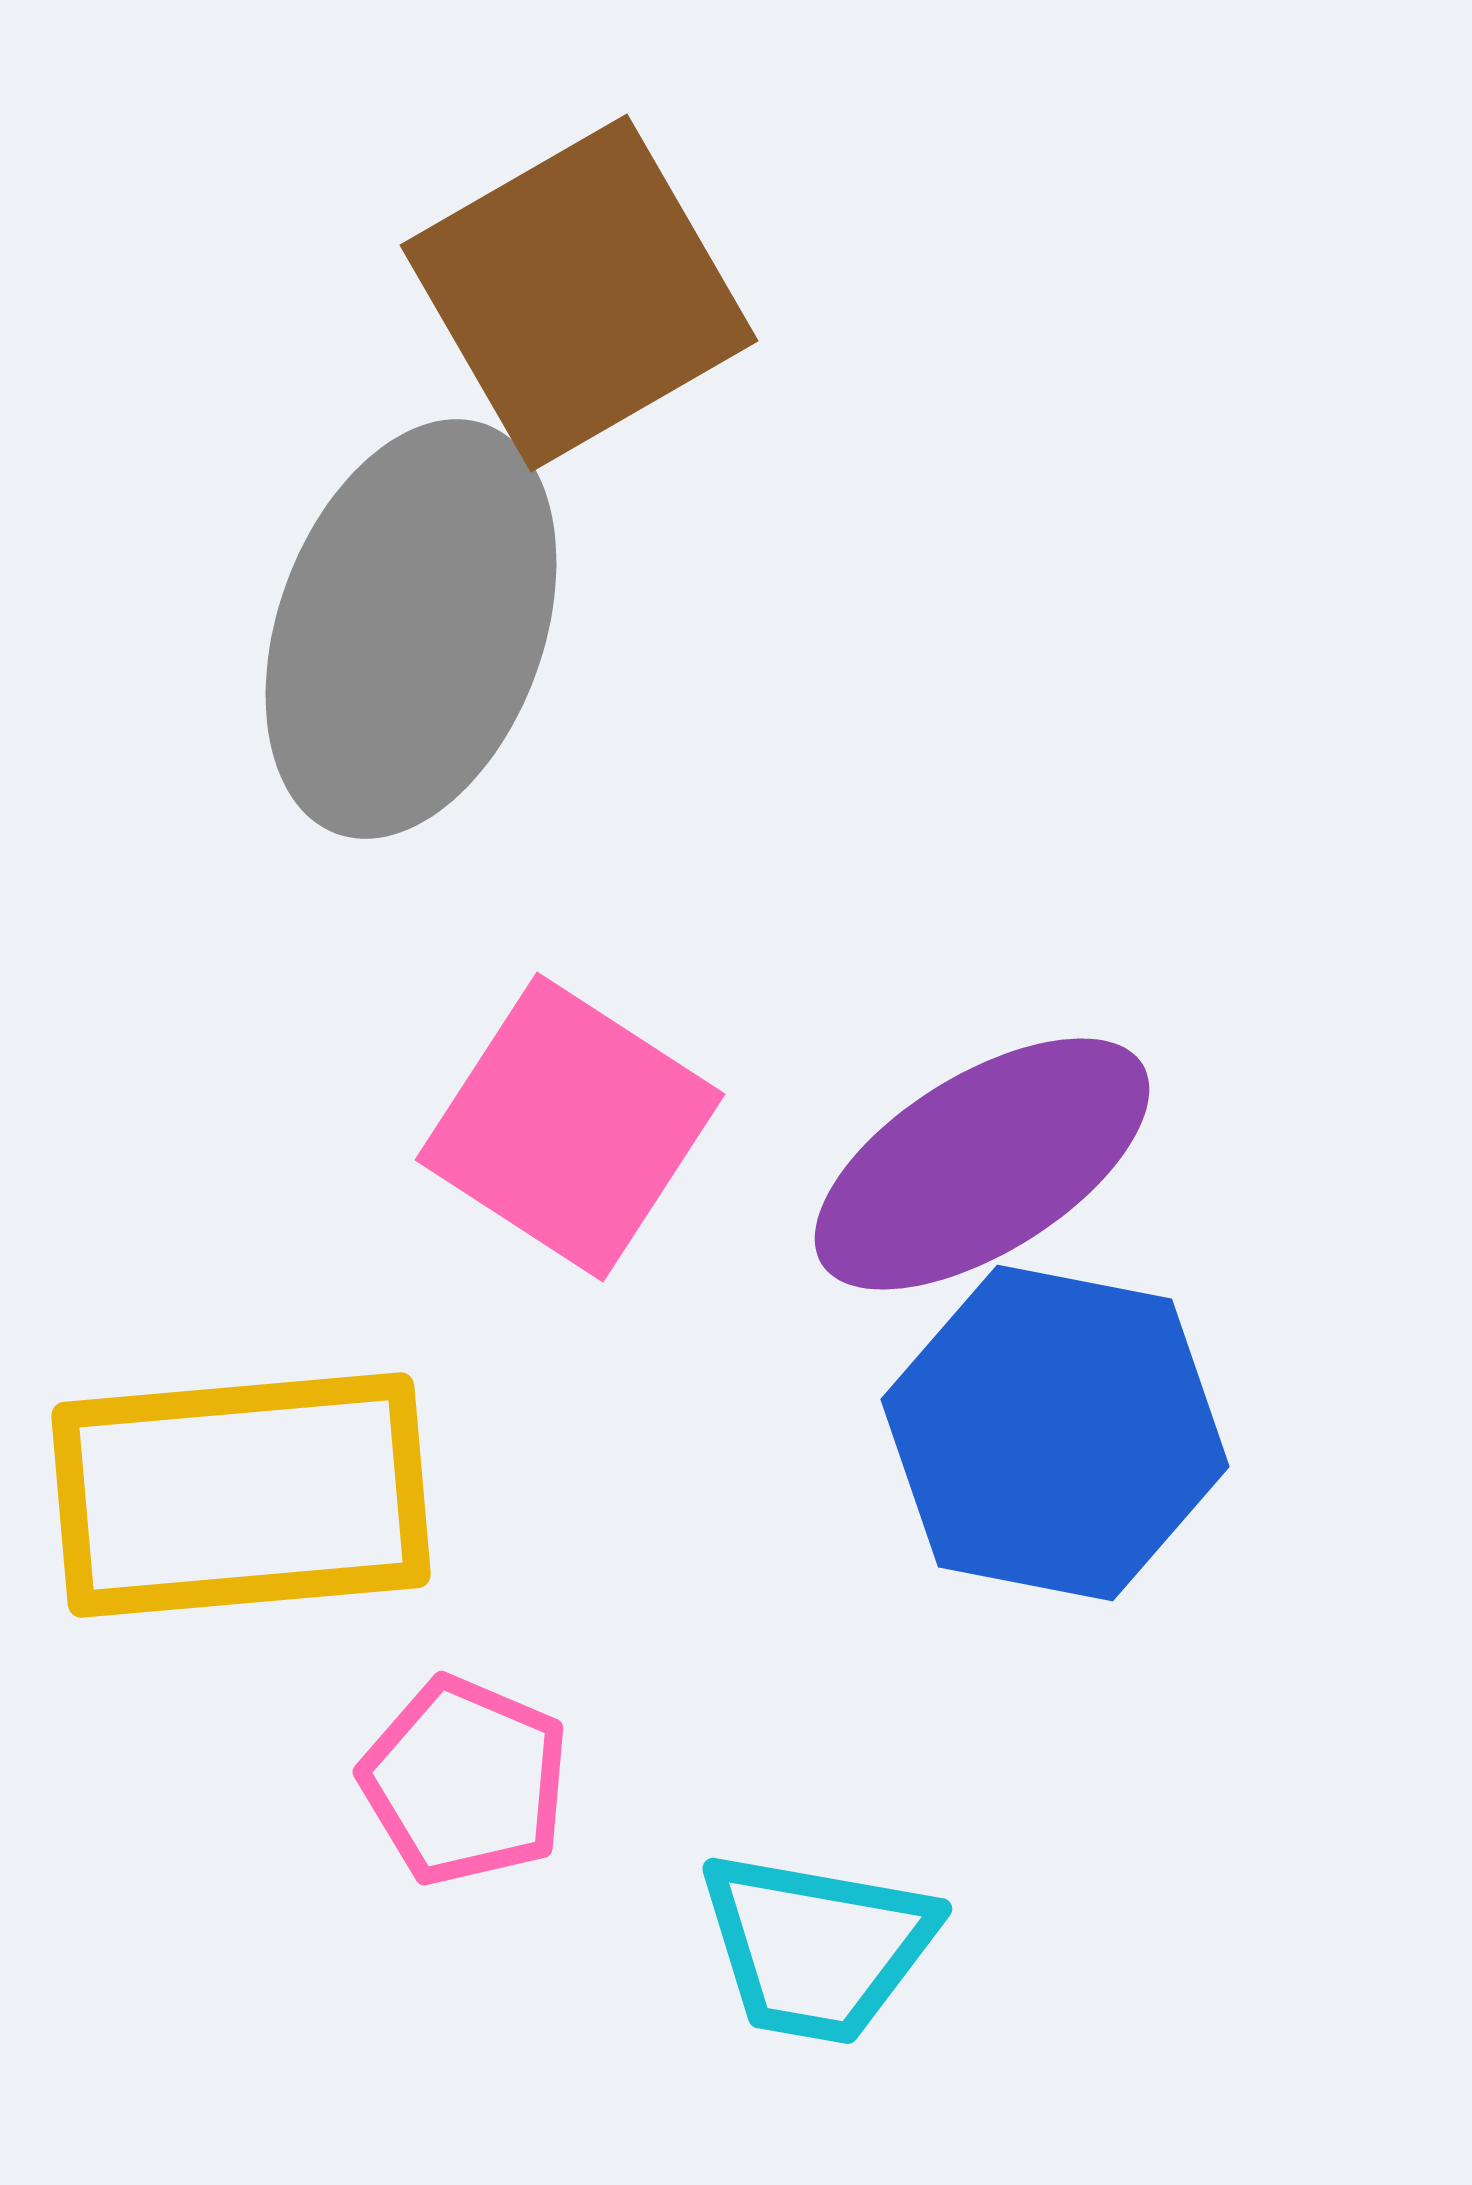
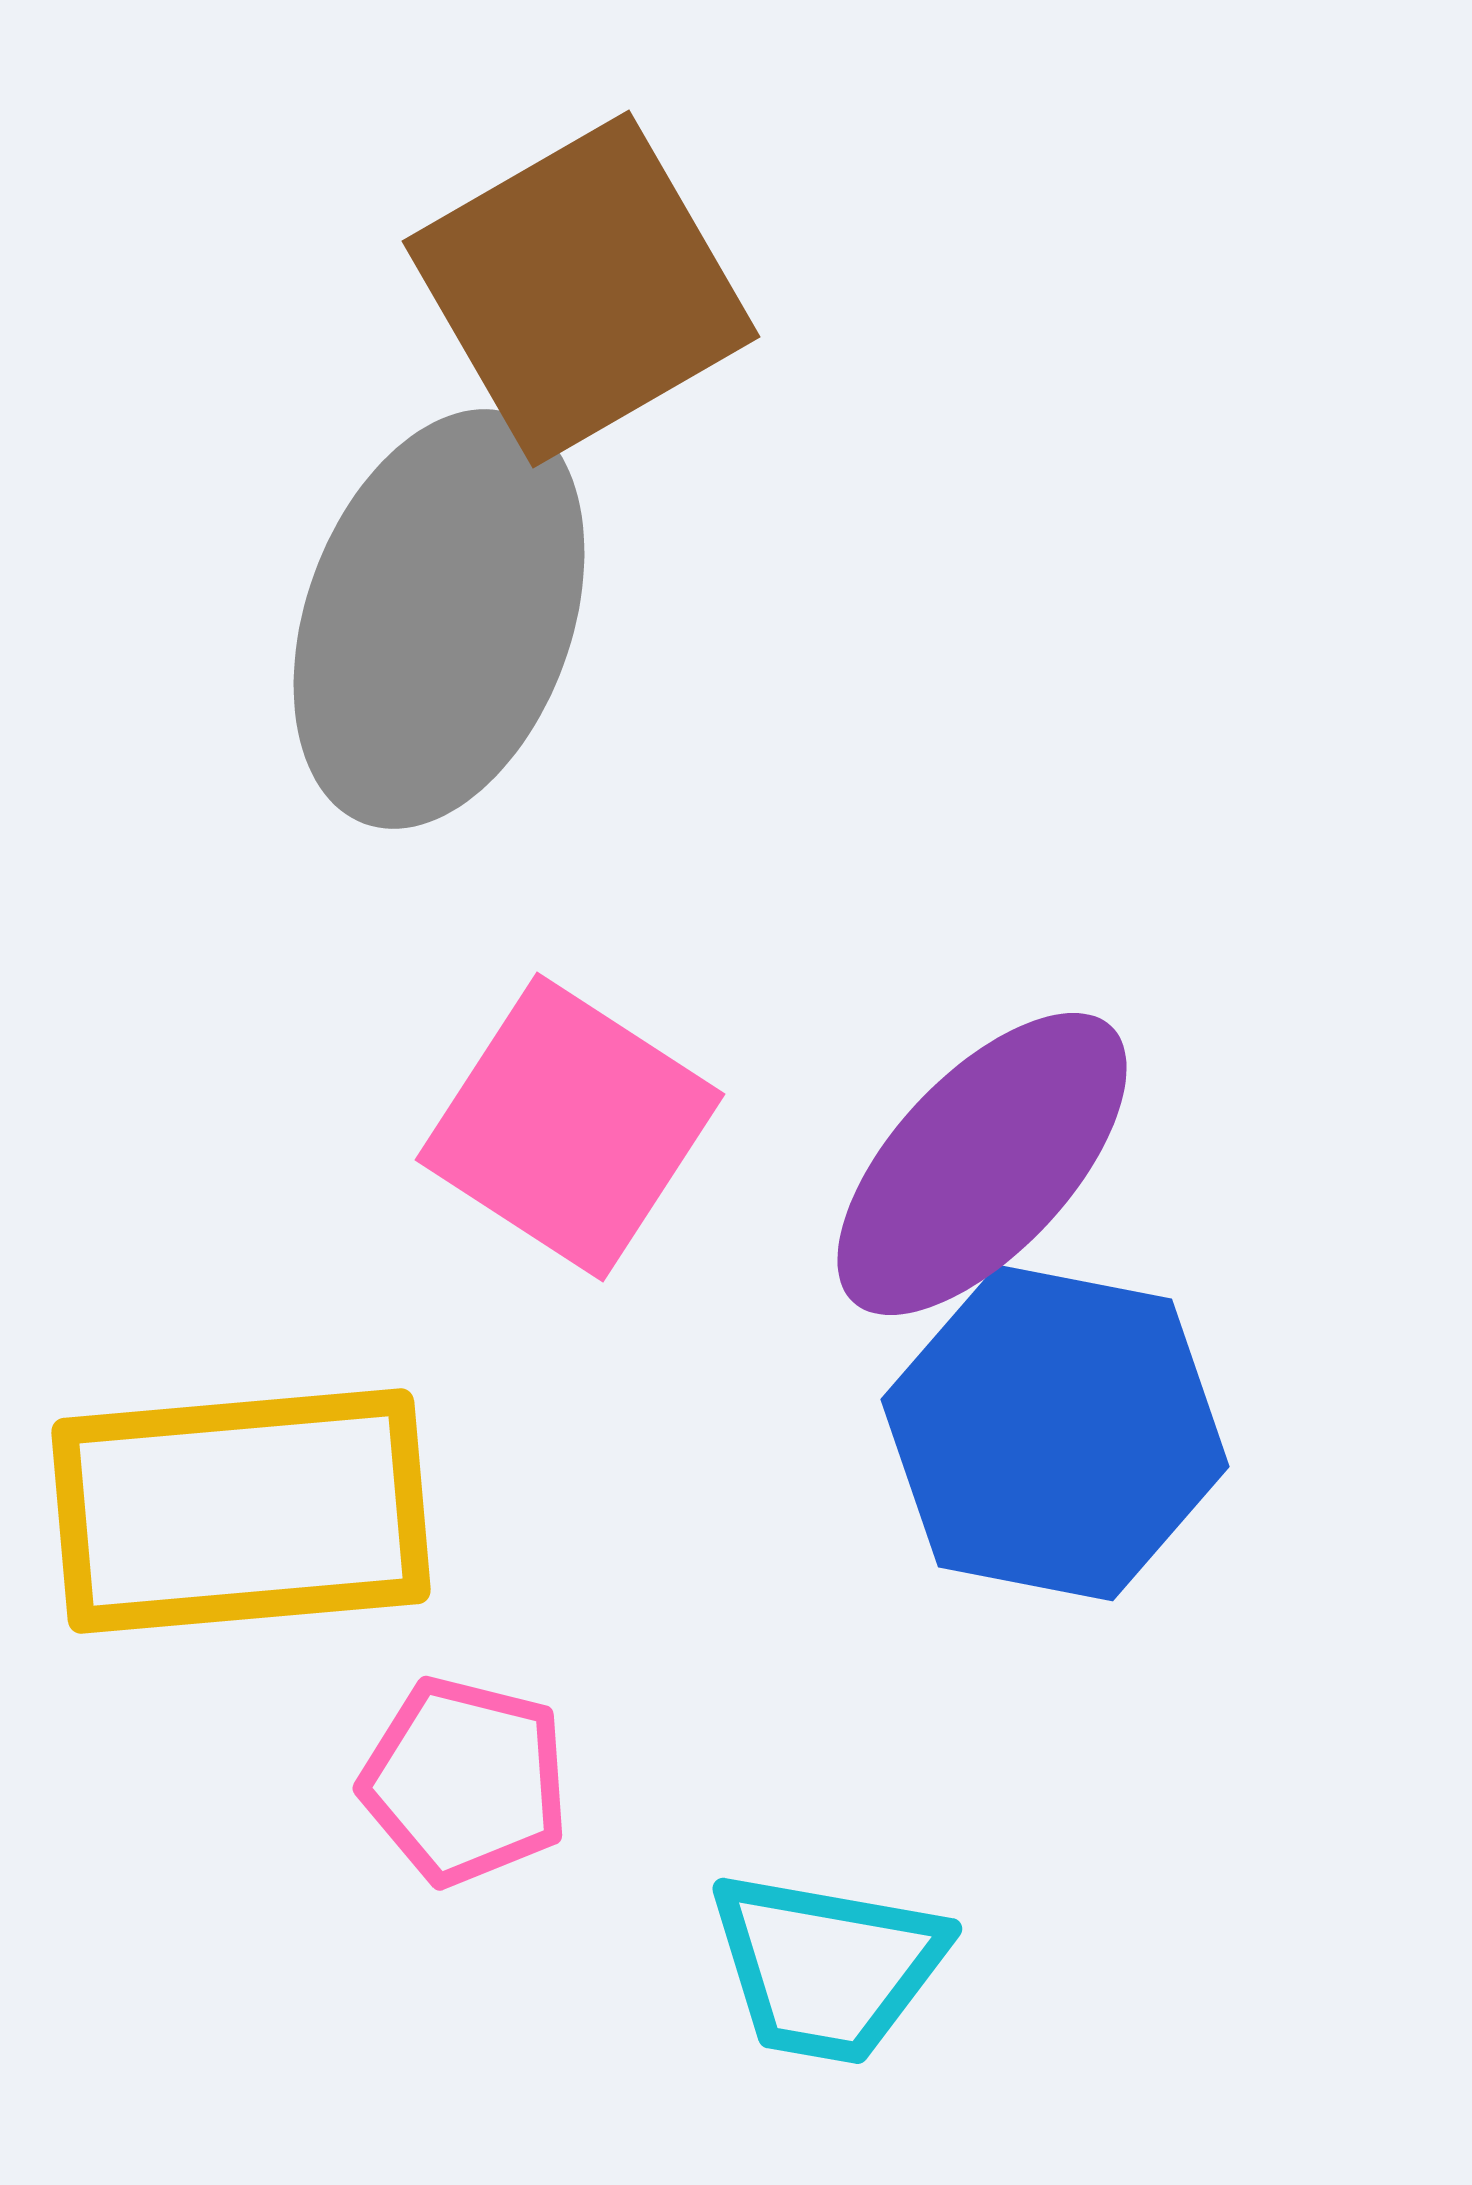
brown square: moved 2 px right, 4 px up
gray ellipse: moved 28 px right, 10 px up
purple ellipse: rotated 15 degrees counterclockwise
yellow rectangle: moved 16 px down
pink pentagon: rotated 9 degrees counterclockwise
cyan trapezoid: moved 10 px right, 20 px down
